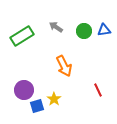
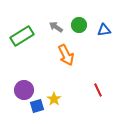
green circle: moved 5 px left, 6 px up
orange arrow: moved 2 px right, 11 px up
